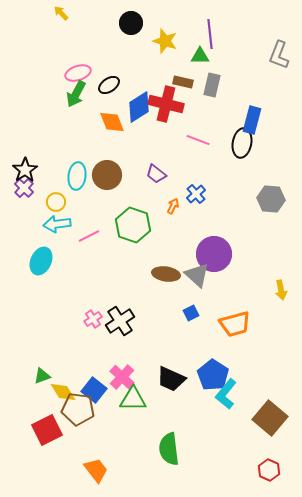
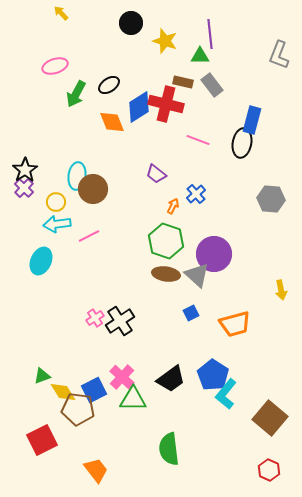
pink ellipse at (78, 73): moved 23 px left, 7 px up
gray rectangle at (212, 85): rotated 50 degrees counterclockwise
brown circle at (107, 175): moved 14 px left, 14 px down
green hexagon at (133, 225): moved 33 px right, 16 px down
pink cross at (93, 319): moved 2 px right, 1 px up
black trapezoid at (171, 379): rotated 60 degrees counterclockwise
blue square at (94, 390): rotated 25 degrees clockwise
red square at (47, 430): moved 5 px left, 10 px down
